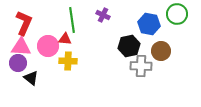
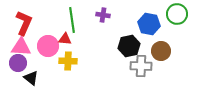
purple cross: rotated 16 degrees counterclockwise
